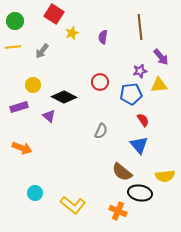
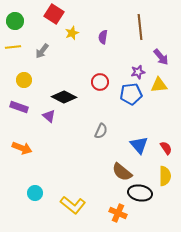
purple star: moved 2 px left, 1 px down
yellow circle: moved 9 px left, 5 px up
purple rectangle: rotated 36 degrees clockwise
red semicircle: moved 23 px right, 28 px down
yellow semicircle: rotated 84 degrees counterclockwise
orange cross: moved 2 px down
